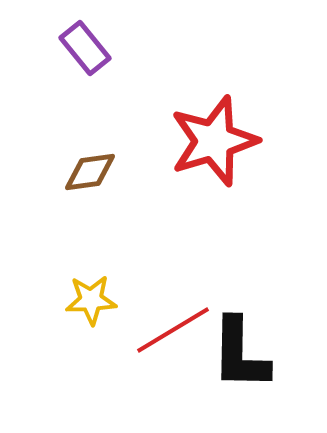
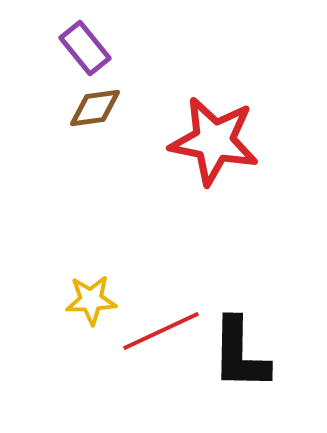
red star: rotated 28 degrees clockwise
brown diamond: moved 5 px right, 64 px up
red line: moved 12 px left, 1 px down; rotated 6 degrees clockwise
